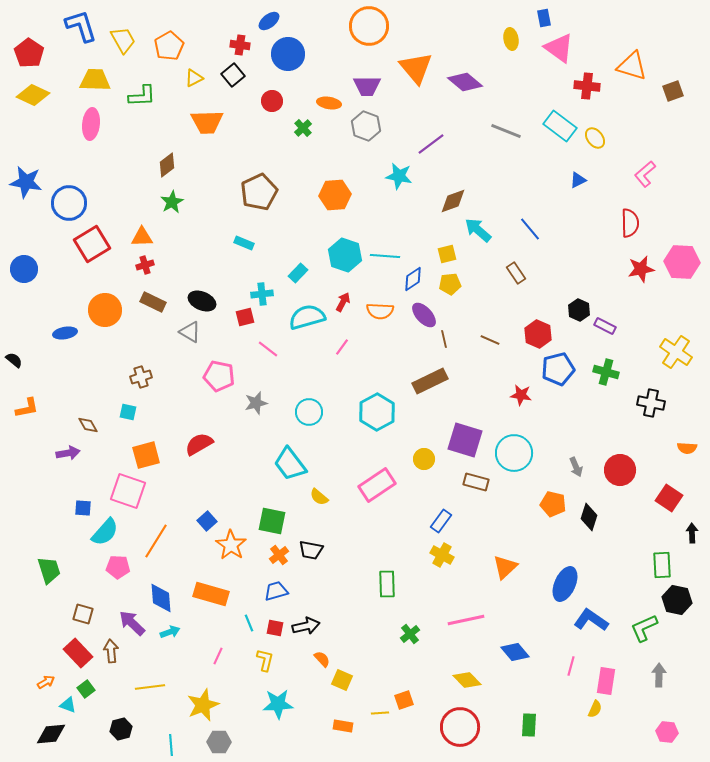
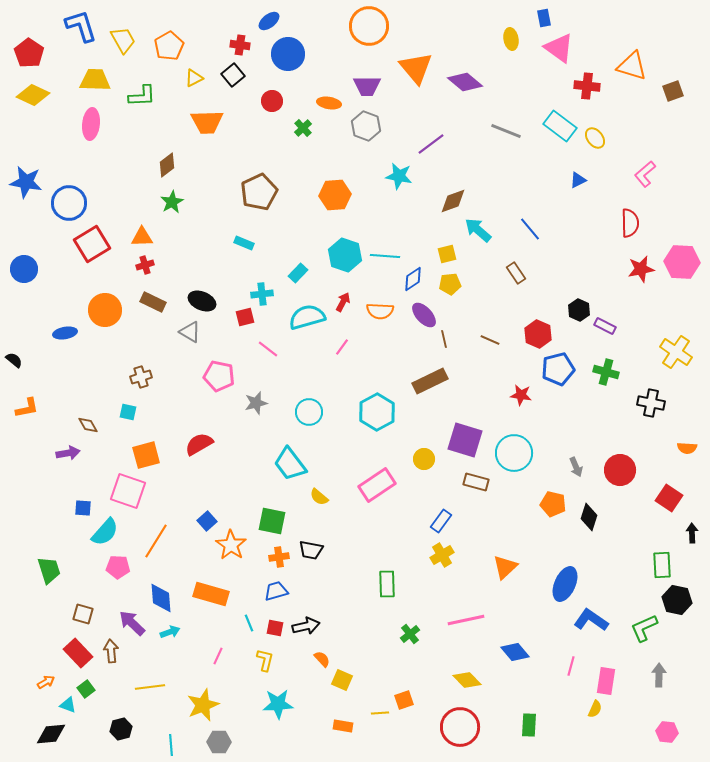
orange cross at (279, 555): moved 2 px down; rotated 30 degrees clockwise
yellow cross at (442, 555): rotated 30 degrees clockwise
